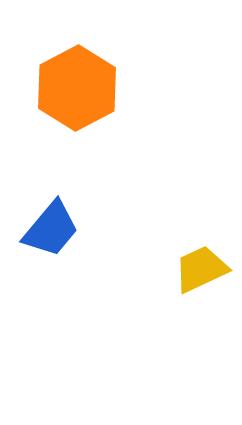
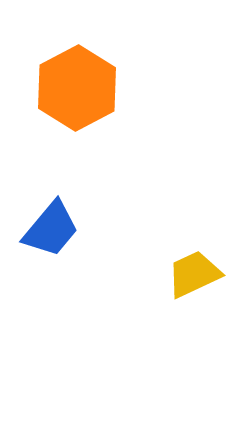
yellow trapezoid: moved 7 px left, 5 px down
